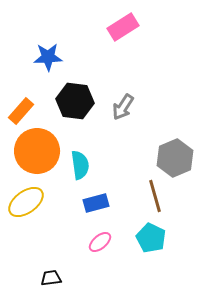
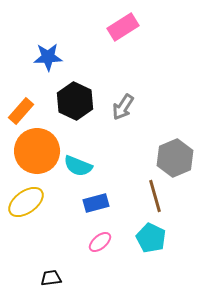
black hexagon: rotated 18 degrees clockwise
cyan semicircle: moved 2 px left, 1 px down; rotated 120 degrees clockwise
